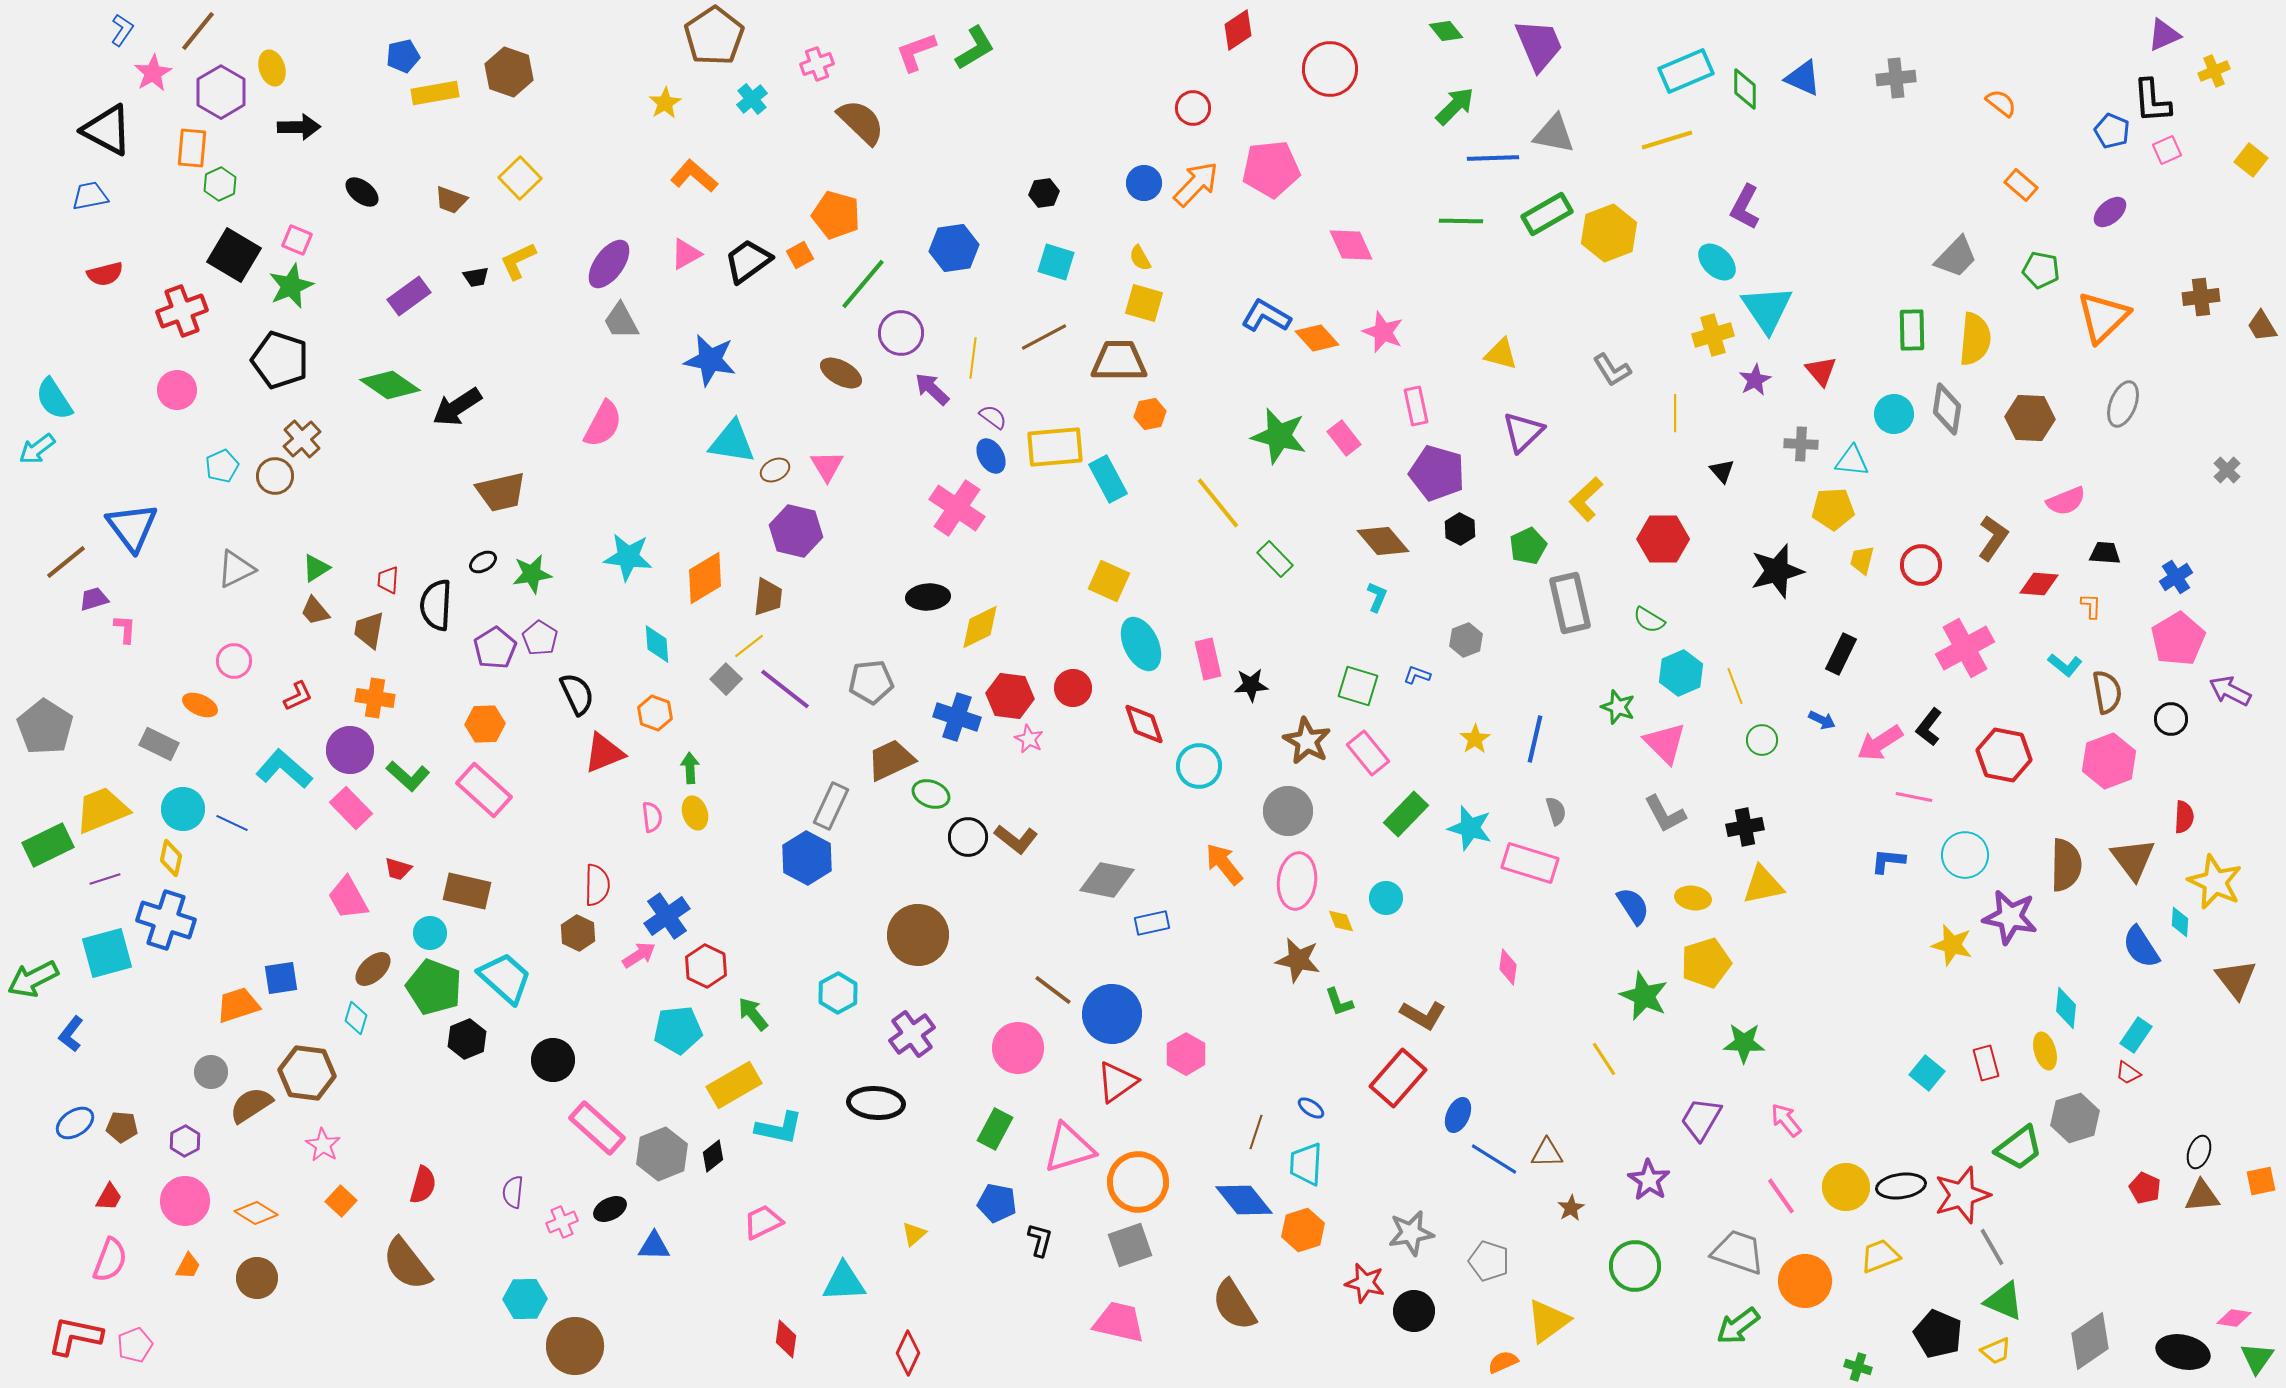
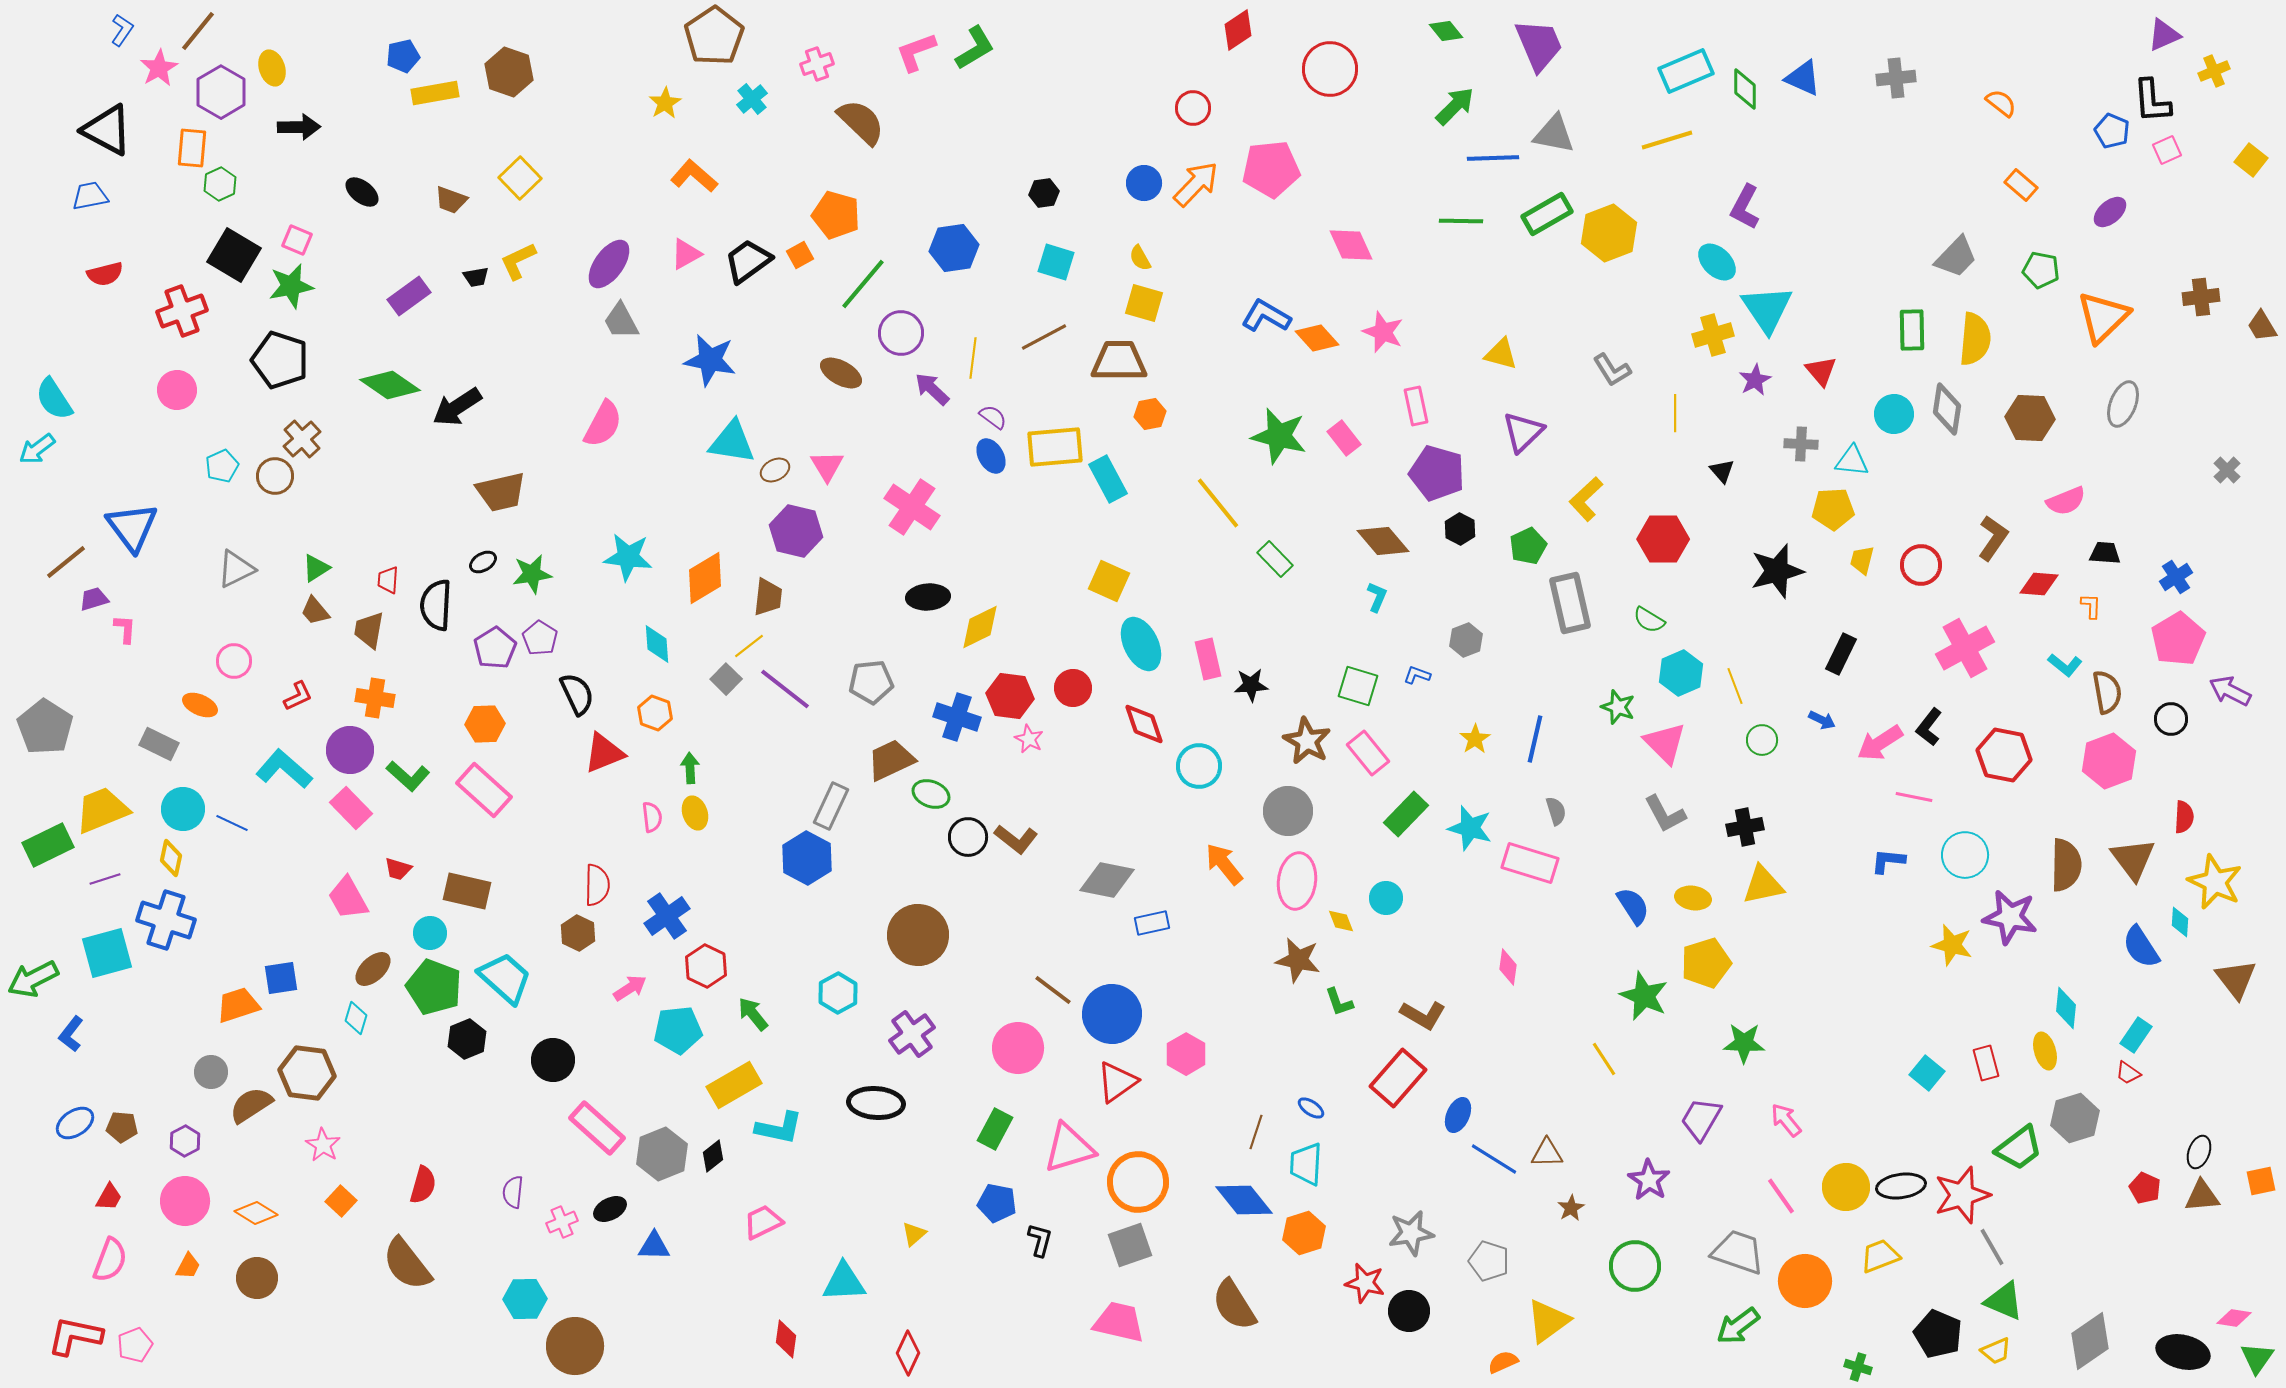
pink star at (153, 73): moved 6 px right, 5 px up
green star at (291, 286): rotated 12 degrees clockwise
pink cross at (957, 508): moved 45 px left, 1 px up
pink arrow at (639, 955): moved 9 px left, 33 px down
orange hexagon at (1303, 1230): moved 1 px right, 3 px down
black circle at (1414, 1311): moved 5 px left
